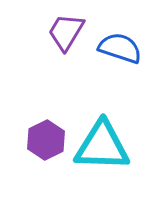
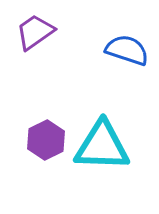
purple trapezoid: moved 31 px left; rotated 24 degrees clockwise
blue semicircle: moved 7 px right, 2 px down
